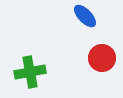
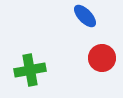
green cross: moved 2 px up
